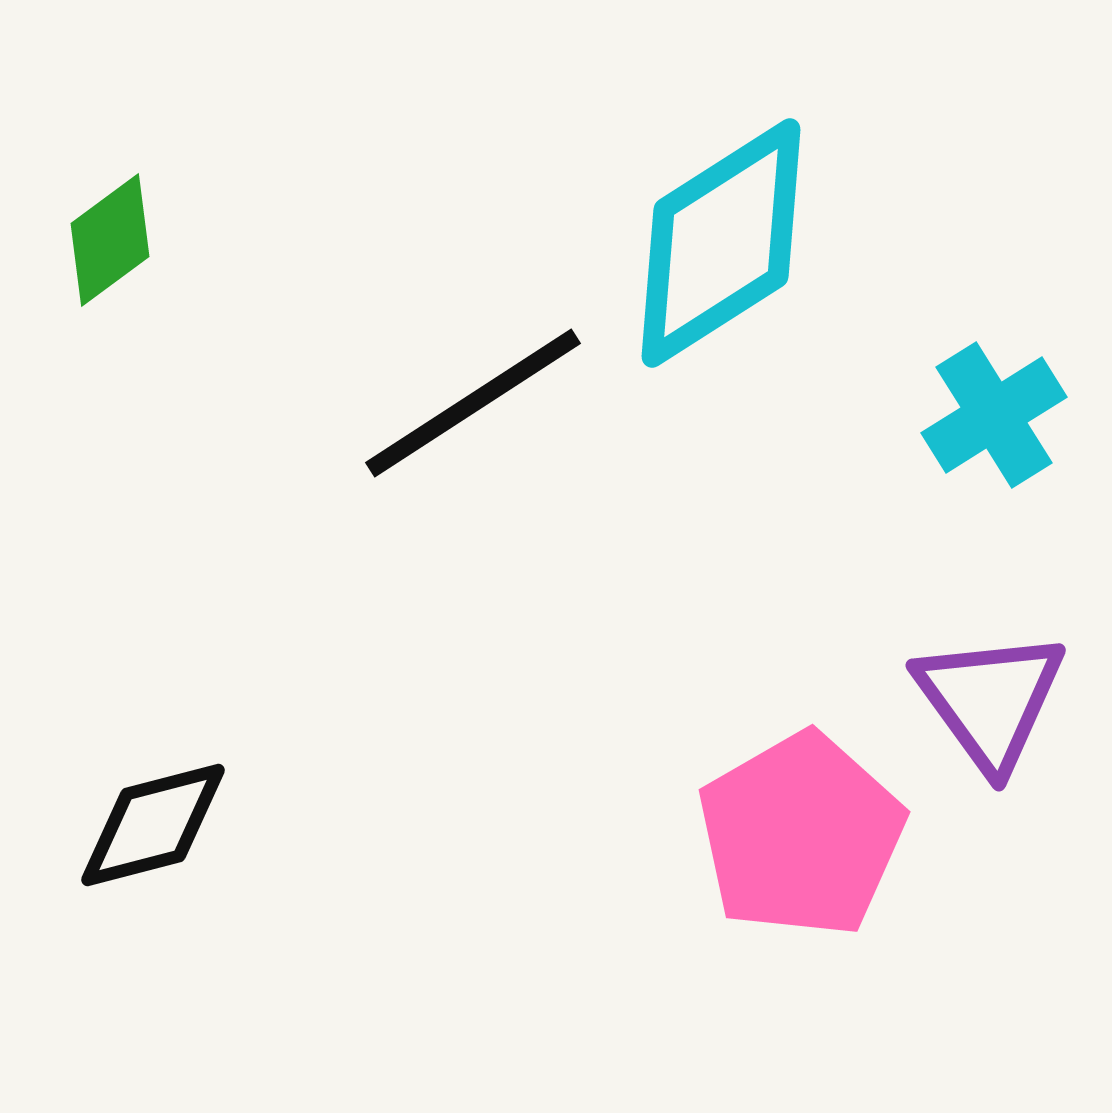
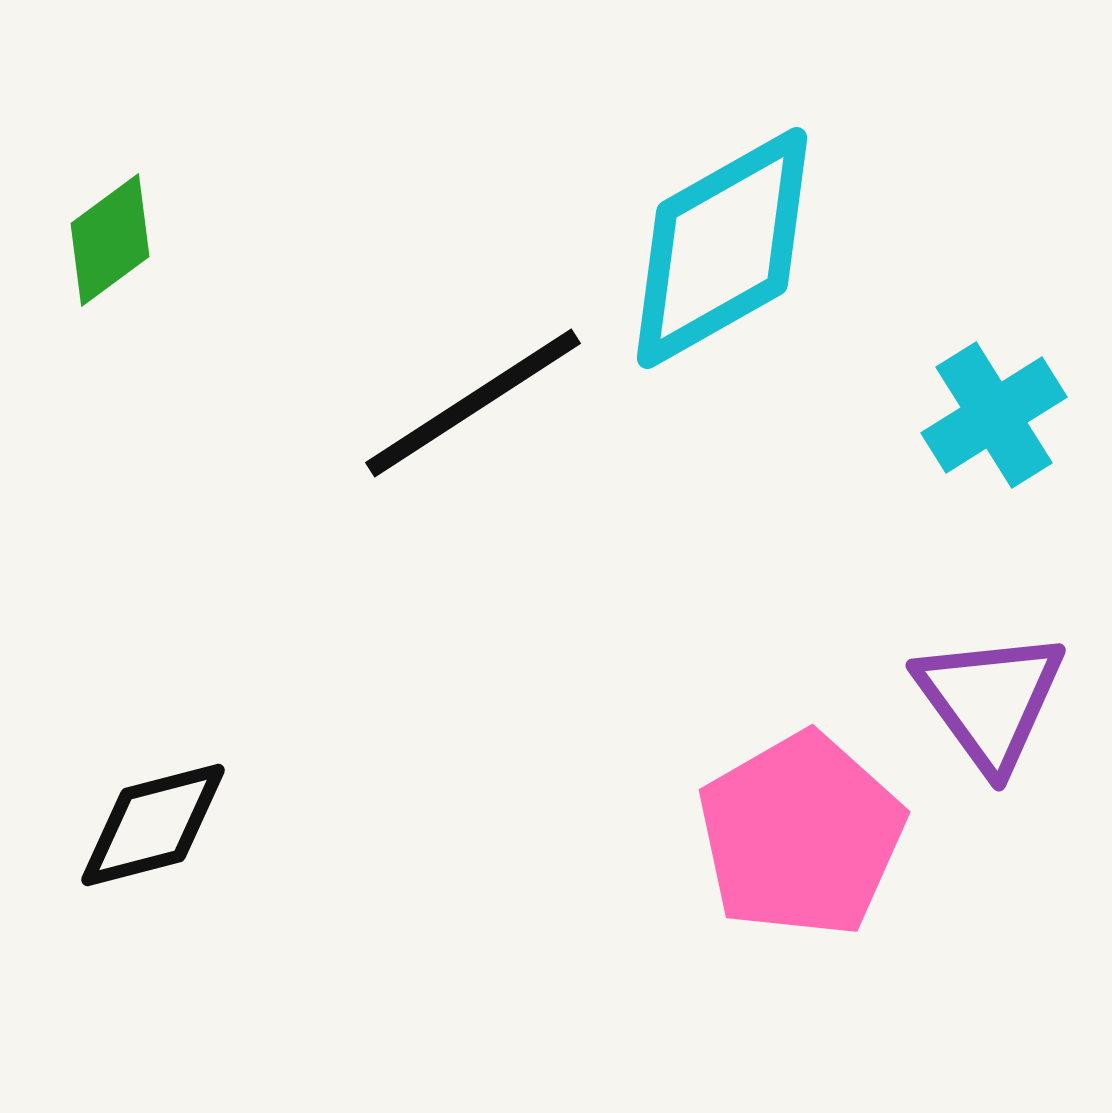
cyan diamond: moved 1 px right, 5 px down; rotated 3 degrees clockwise
